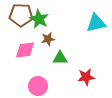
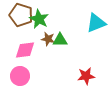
brown pentagon: rotated 15 degrees clockwise
cyan triangle: rotated 10 degrees counterclockwise
brown star: rotated 24 degrees clockwise
green triangle: moved 18 px up
red star: moved 1 px up
pink circle: moved 18 px left, 10 px up
